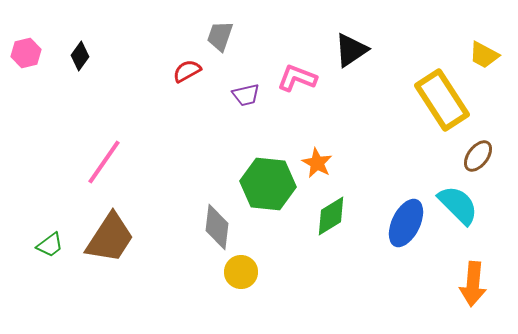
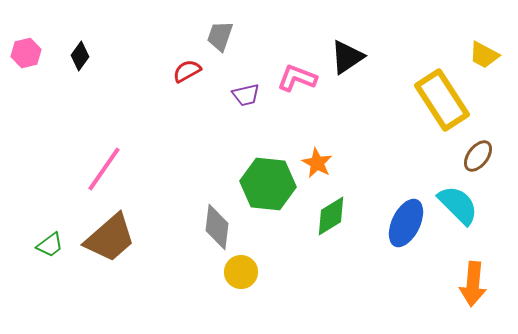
black triangle: moved 4 px left, 7 px down
pink line: moved 7 px down
brown trapezoid: rotated 16 degrees clockwise
